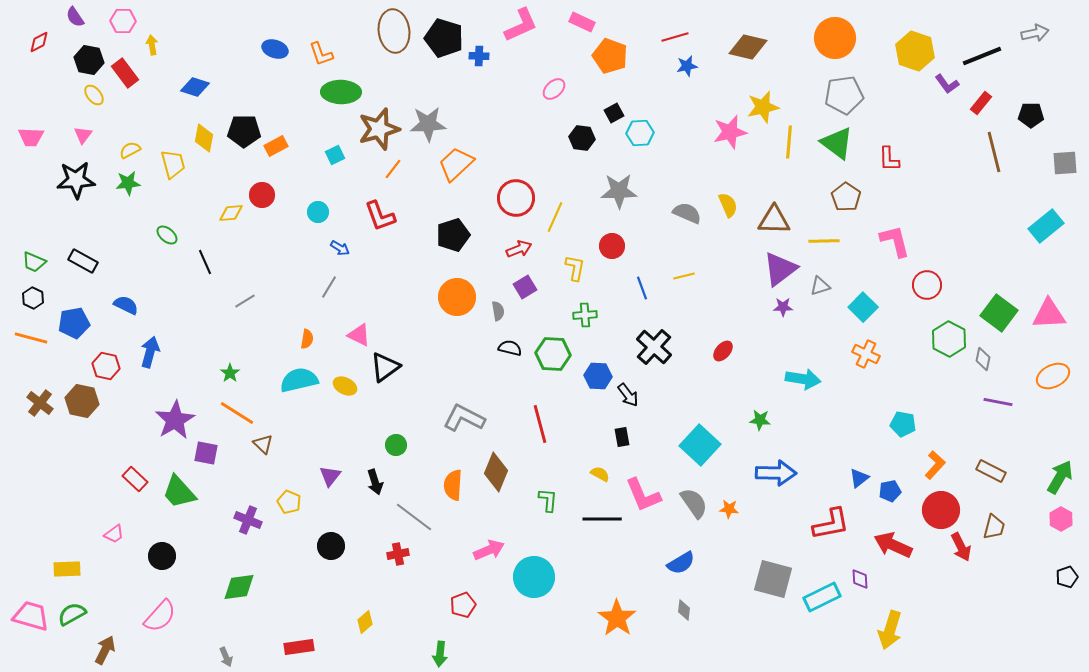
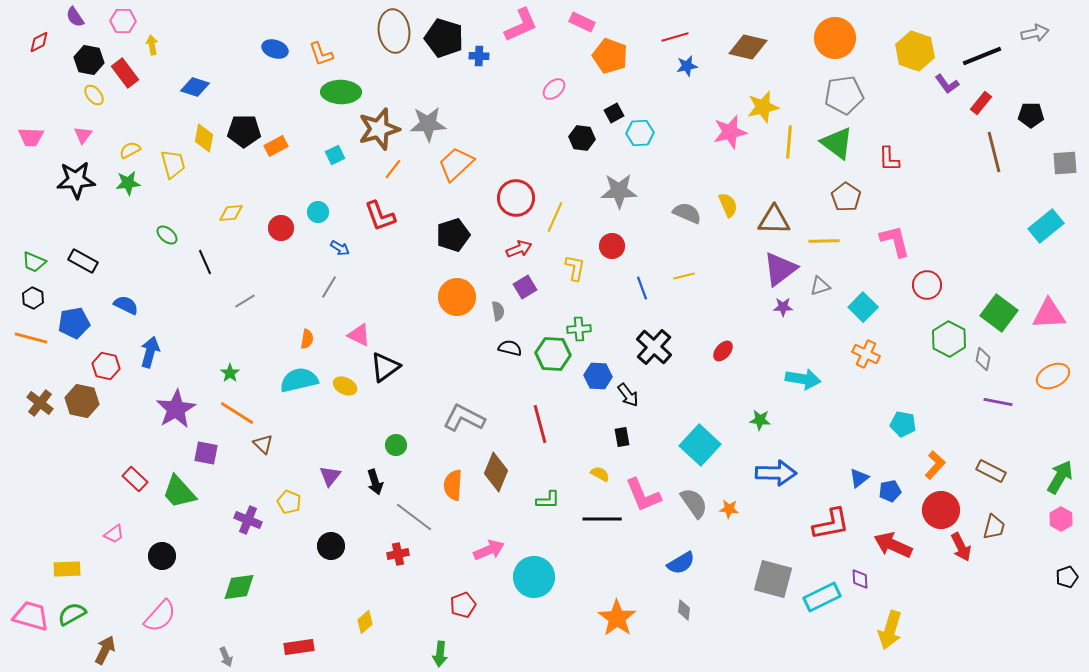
red circle at (262, 195): moved 19 px right, 33 px down
green cross at (585, 315): moved 6 px left, 14 px down
purple star at (175, 420): moved 1 px right, 11 px up
green L-shape at (548, 500): rotated 85 degrees clockwise
